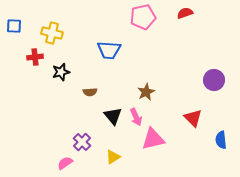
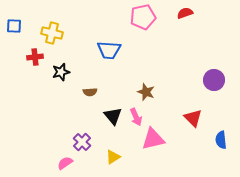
brown star: rotated 24 degrees counterclockwise
